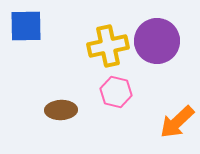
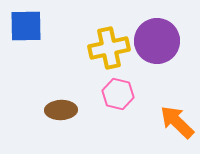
yellow cross: moved 1 px right, 2 px down
pink hexagon: moved 2 px right, 2 px down
orange arrow: rotated 87 degrees clockwise
